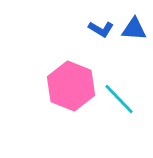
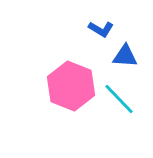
blue triangle: moved 9 px left, 27 px down
